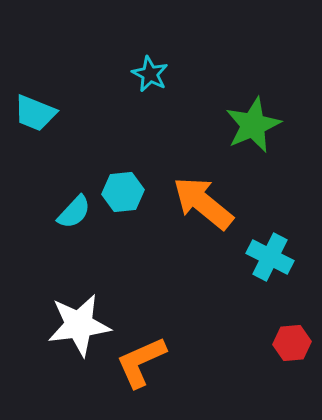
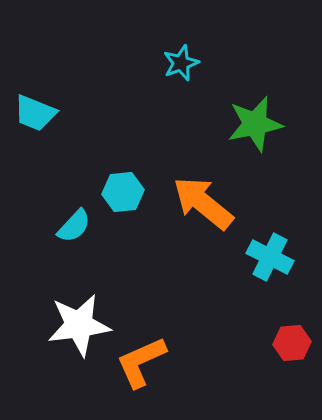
cyan star: moved 31 px right, 11 px up; rotated 24 degrees clockwise
green star: moved 2 px right, 1 px up; rotated 12 degrees clockwise
cyan semicircle: moved 14 px down
